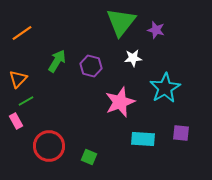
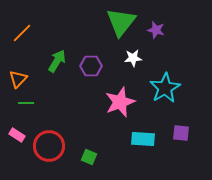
orange line: rotated 10 degrees counterclockwise
purple hexagon: rotated 15 degrees counterclockwise
green line: moved 2 px down; rotated 28 degrees clockwise
pink rectangle: moved 1 px right, 14 px down; rotated 28 degrees counterclockwise
